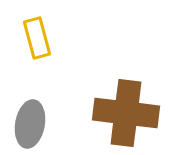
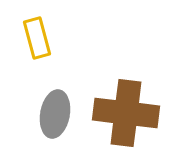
gray ellipse: moved 25 px right, 10 px up
